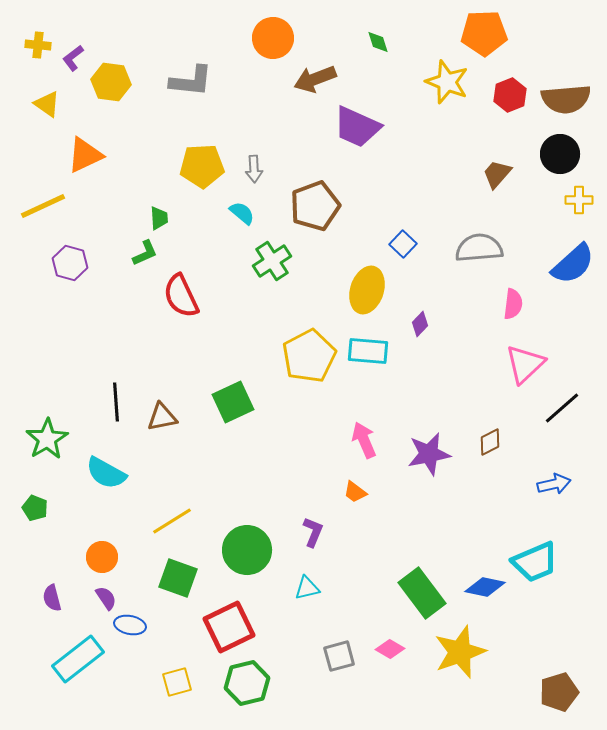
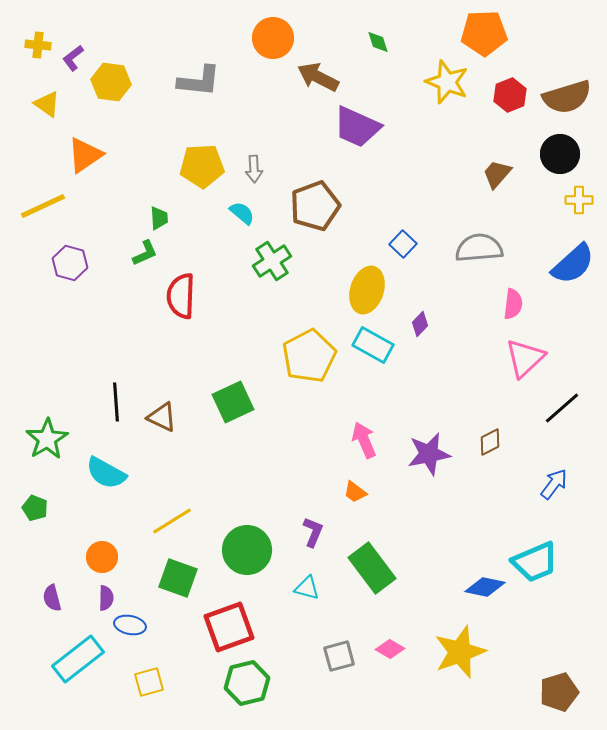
brown arrow at (315, 79): moved 3 px right, 2 px up; rotated 48 degrees clockwise
gray L-shape at (191, 81): moved 8 px right
brown semicircle at (566, 99): moved 1 px right, 2 px up; rotated 12 degrees counterclockwise
orange triangle at (85, 155): rotated 9 degrees counterclockwise
red semicircle at (181, 296): rotated 27 degrees clockwise
cyan rectangle at (368, 351): moved 5 px right, 6 px up; rotated 24 degrees clockwise
pink triangle at (525, 364): moved 6 px up
brown triangle at (162, 417): rotated 36 degrees clockwise
blue arrow at (554, 484): rotated 40 degrees counterclockwise
cyan triangle at (307, 588): rotated 28 degrees clockwise
green rectangle at (422, 593): moved 50 px left, 25 px up
purple semicircle at (106, 598): rotated 35 degrees clockwise
red square at (229, 627): rotated 6 degrees clockwise
yellow square at (177, 682): moved 28 px left
